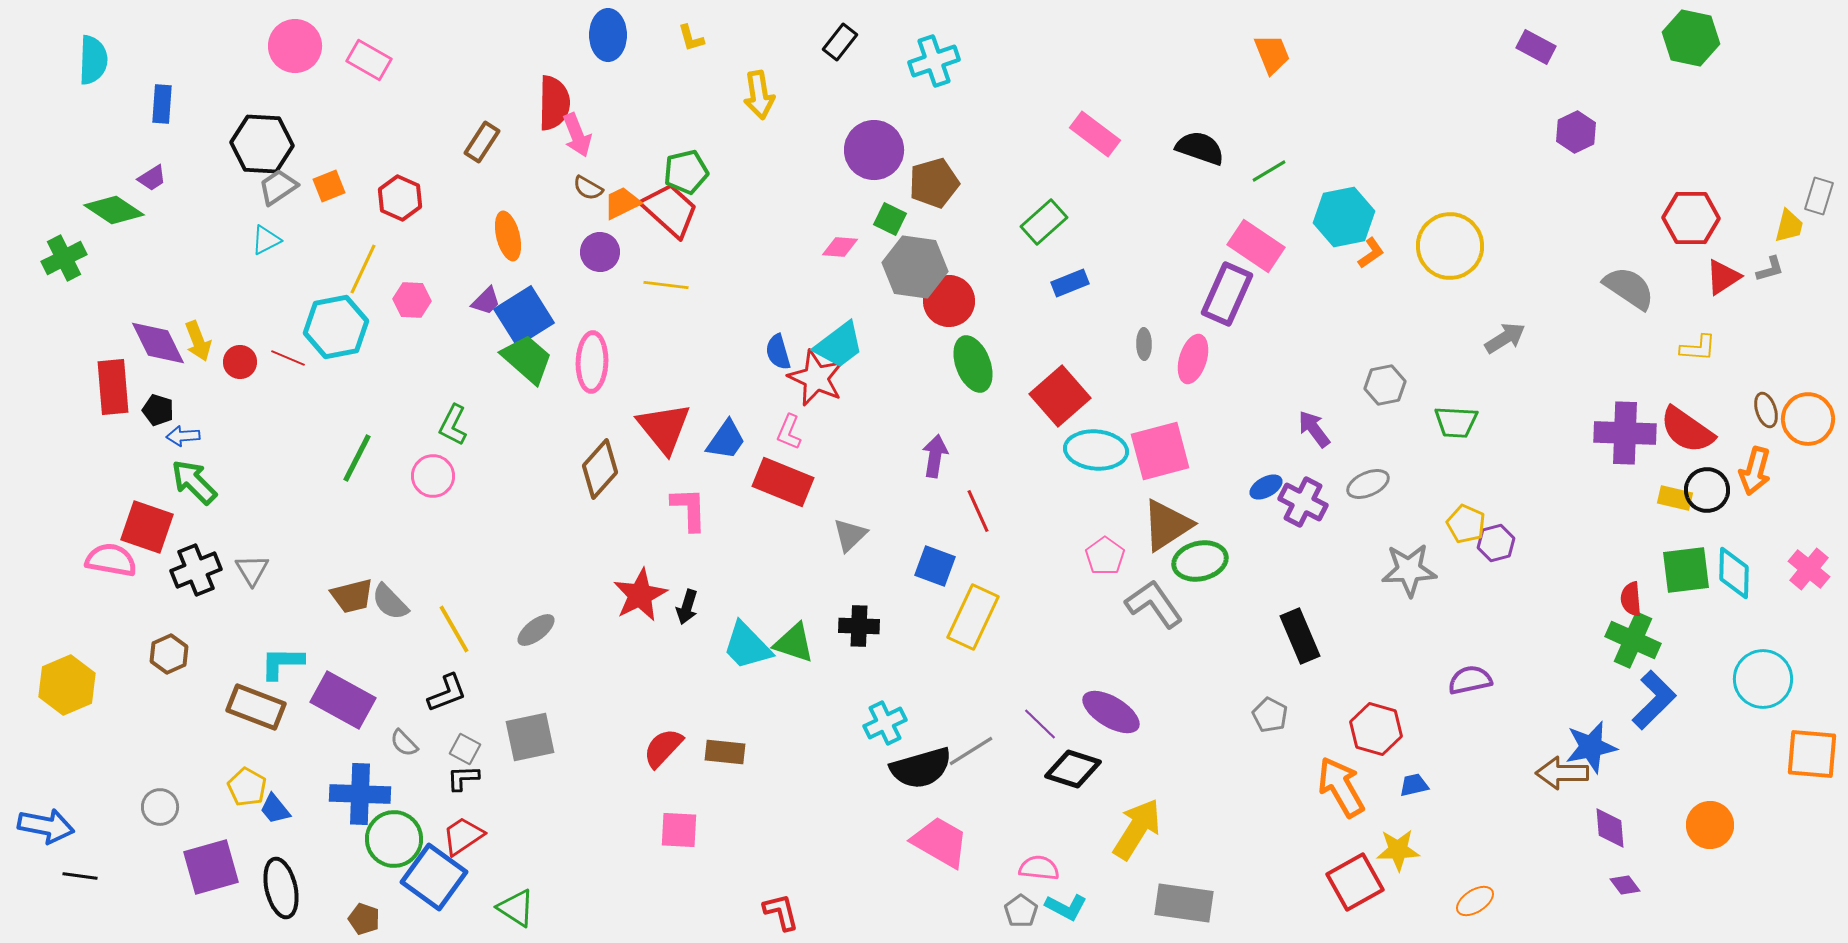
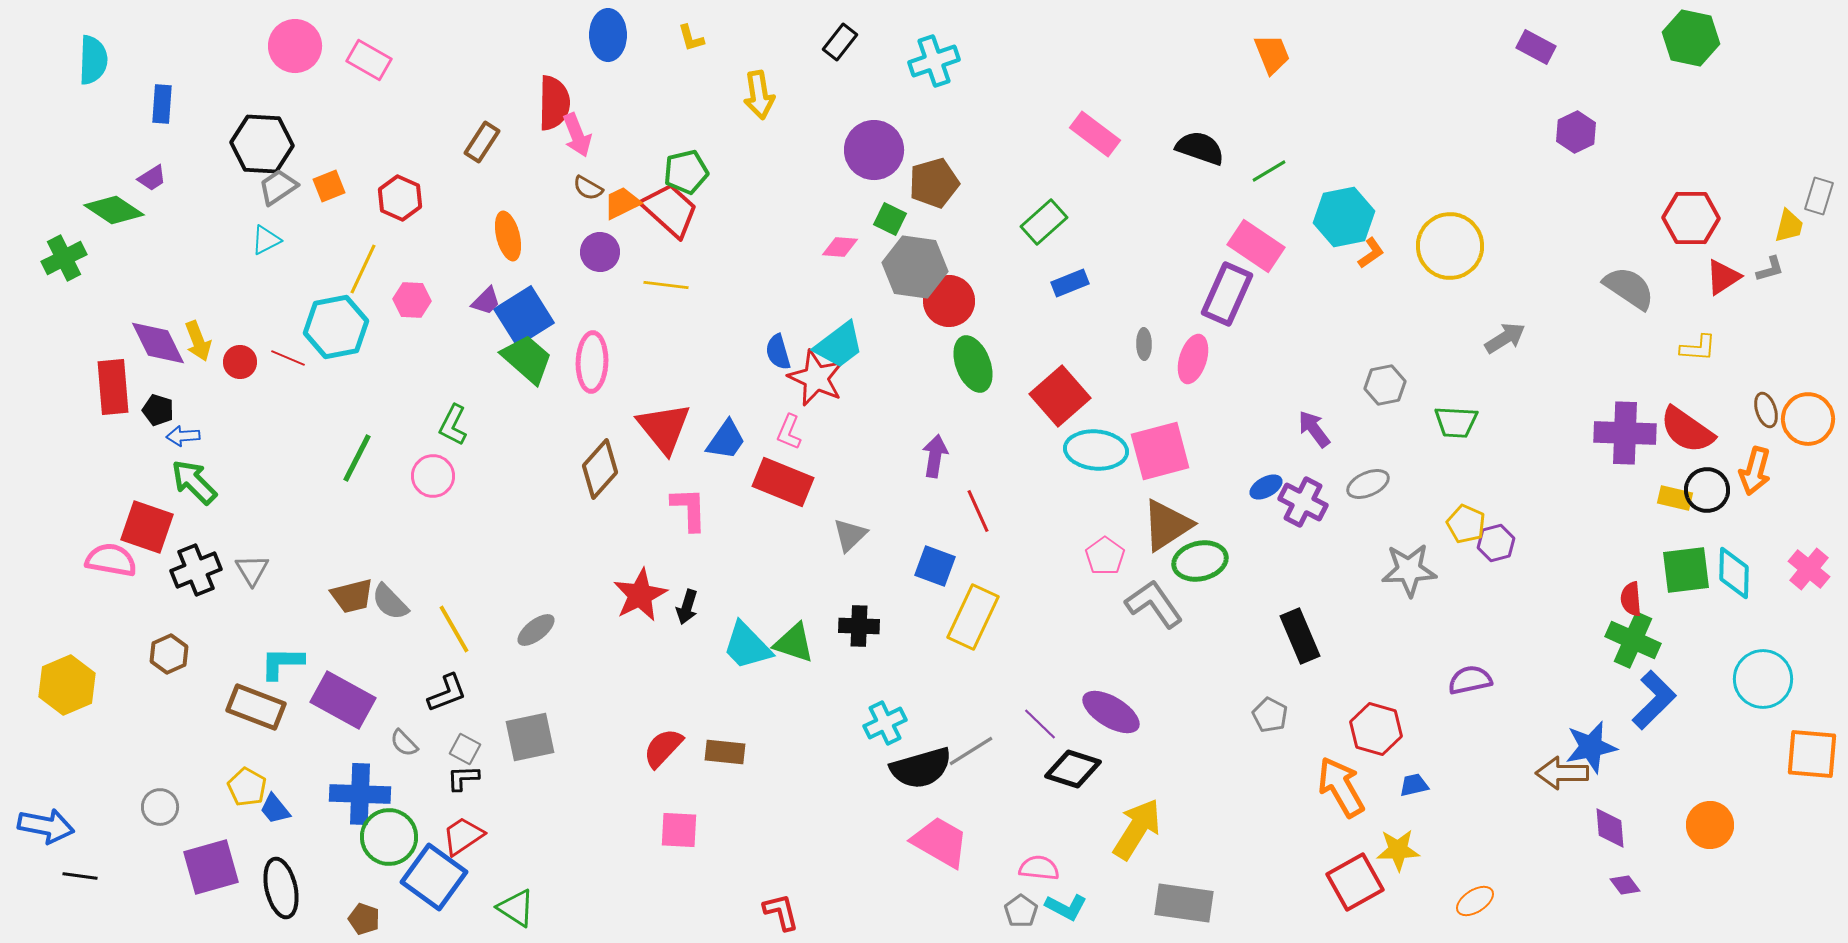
green circle at (394, 839): moved 5 px left, 2 px up
